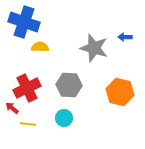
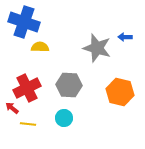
gray star: moved 3 px right
